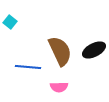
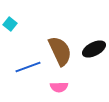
cyan square: moved 2 px down
black ellipse: moved 1 px up
blue line: rotated 25 degrees counterclockwise
